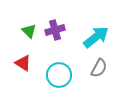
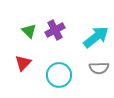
purple cross: rotated 12 degrees counterclockwise
red triangle: rotated 42 degrees clockwise
gray semicircle: rotated 60 degrees clockwise
